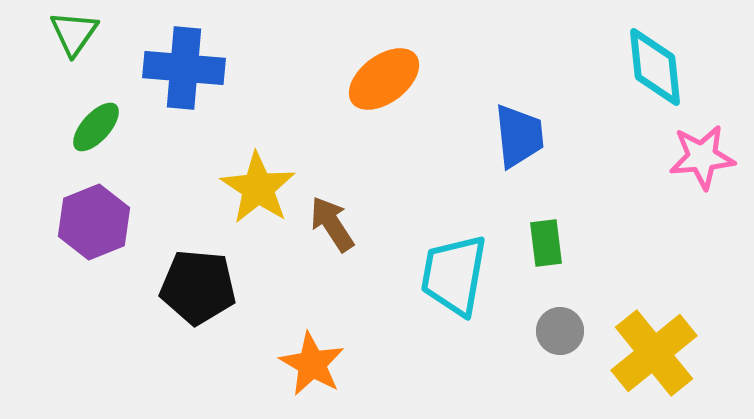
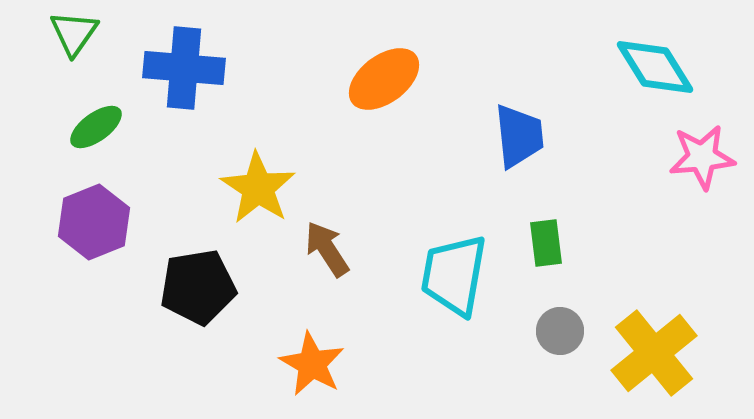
cyan diamond: rotated 26 degrees counterclockwise
green ellipse: rotated 12 degrees clockwise
brown arrow: moved 5 px left, 25 px down
black pentagon: rotated 14 degrees counterclockwise
